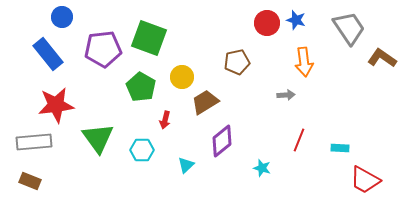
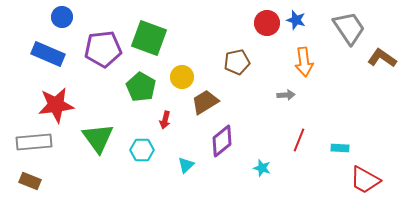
blue rectangle: rotated 28 degrees counterclockwise
